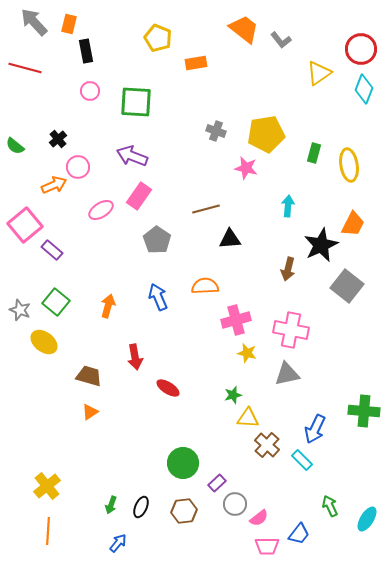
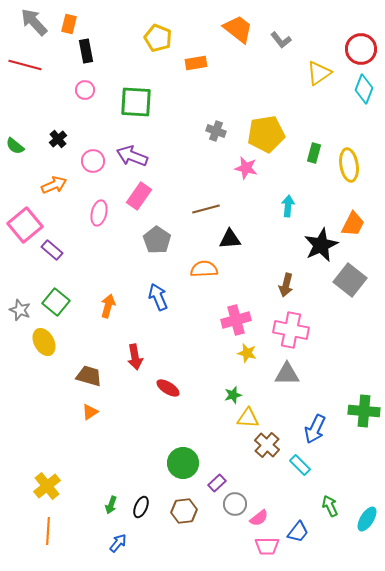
orange trapezoid at (244, 29): moved 6 px left
red line at (25, 68): moved 3 px up
pink circle at (90, 91): moved 5 px left, 1 px up
pink circle at (78, 167): moved 15 px right, 6 px up
pink ellipse at (101, 210): moved 2 px left, 3 px down; rotated 45 degrees counterclockwise
brown arrow at (288, 269): moved 2 px left, 16 px down
orange semicircle at (205, 286): moved 1 px left, 17 px up
gray square at (347, 286): moved 3 px right, 6 px up
yellow ellipse at (44, 342): rotated 24 degrees clockwise
gray triangle at (287, 374): rotated 12 degrees clockwise
cyan rectangle at (302, 460): moved 2 px left, 5 px down
blue trapezoid at (299, 534): moved 1 px left, 2 px up
